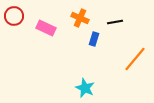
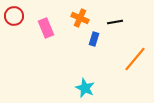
pink rectangle: rotated 42 degrees clockwise
